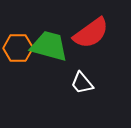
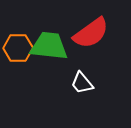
green trapezoid: rotated 9 degrees counterclockwise
